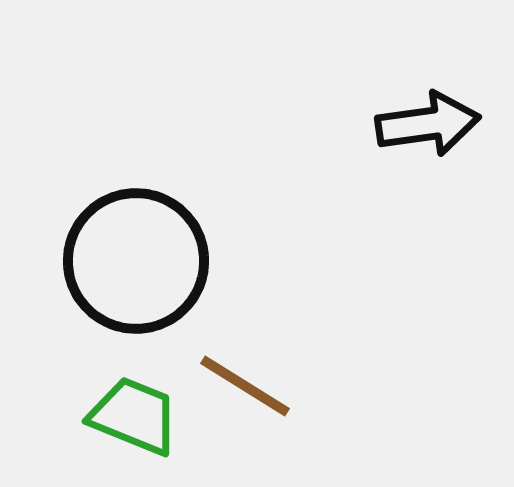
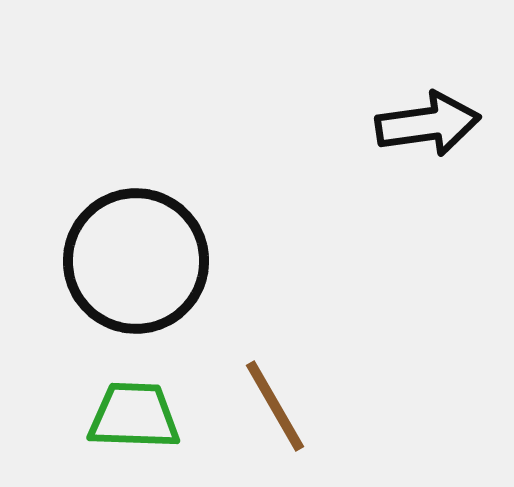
brown line: moved 30 px right, 20 px down; rotated 28 degrees clockwise
green trapezoid: rotated 20 degrees counterclockwise
